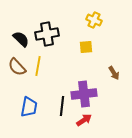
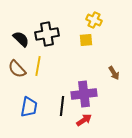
yellow square: moved 7 px up
brown semicircle: moved 2 px down
